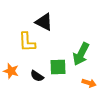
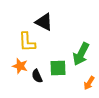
green square: moved 1 px down
orange star: moved 9 px right, 5 px up
black semicircle: rotated 32 degrees clockwise
orange arrow: rotated 104 degrees clockwise
